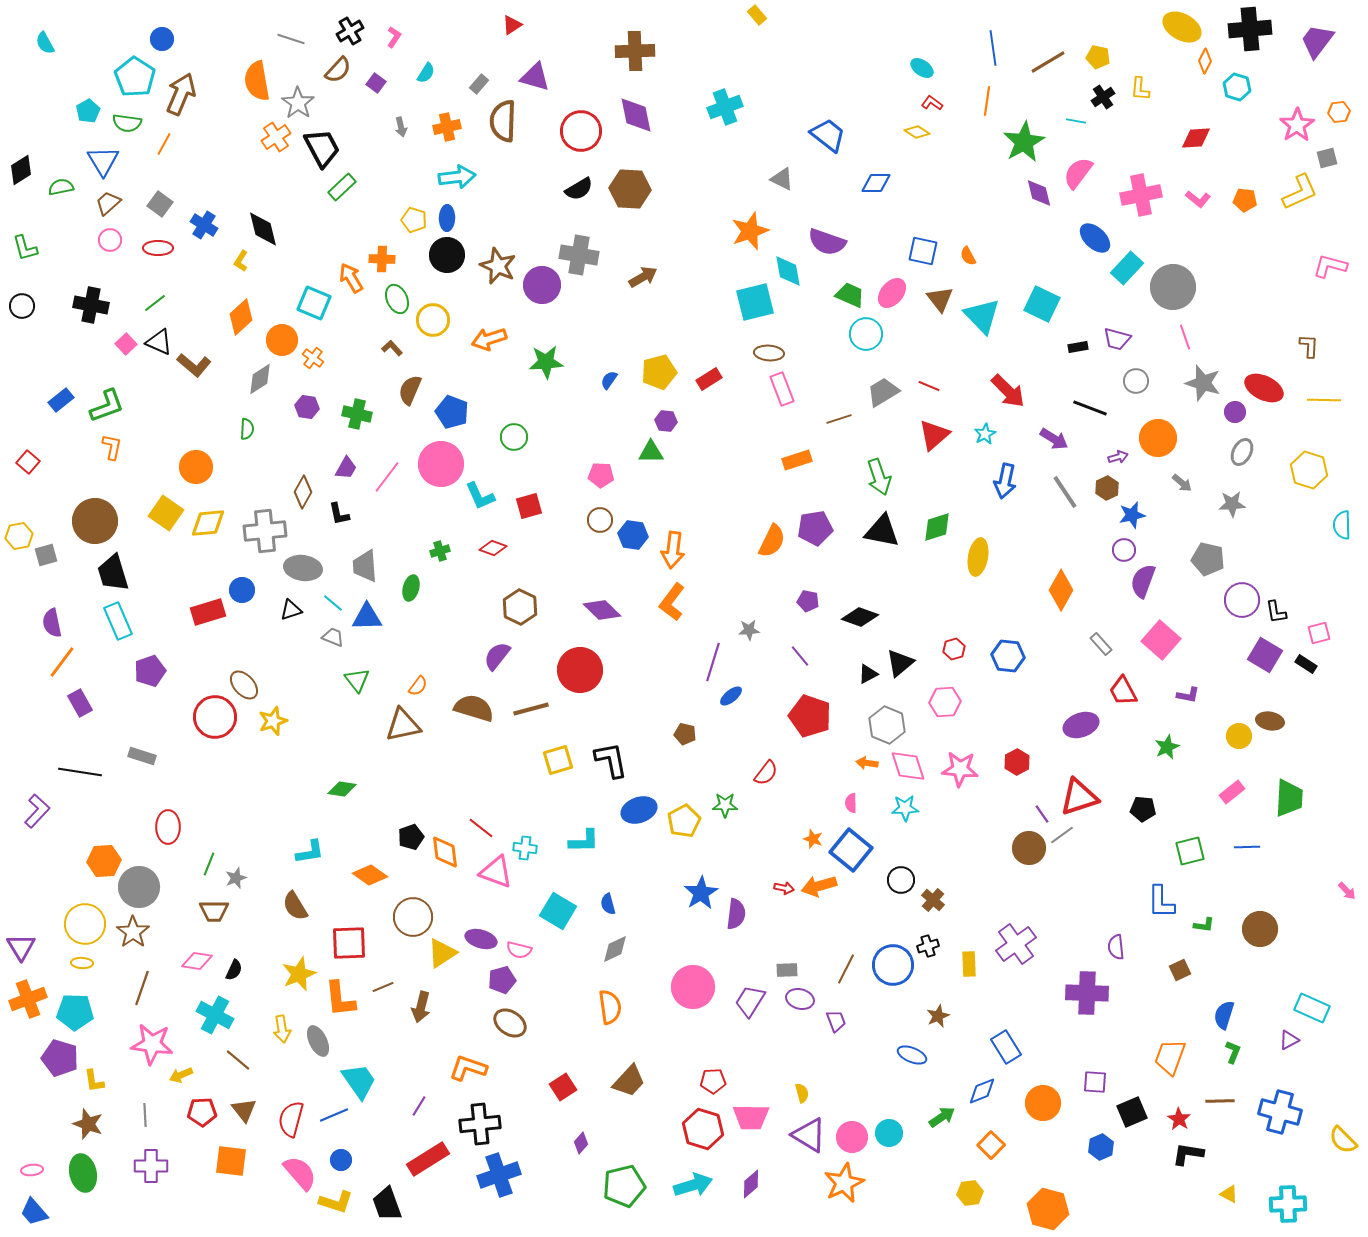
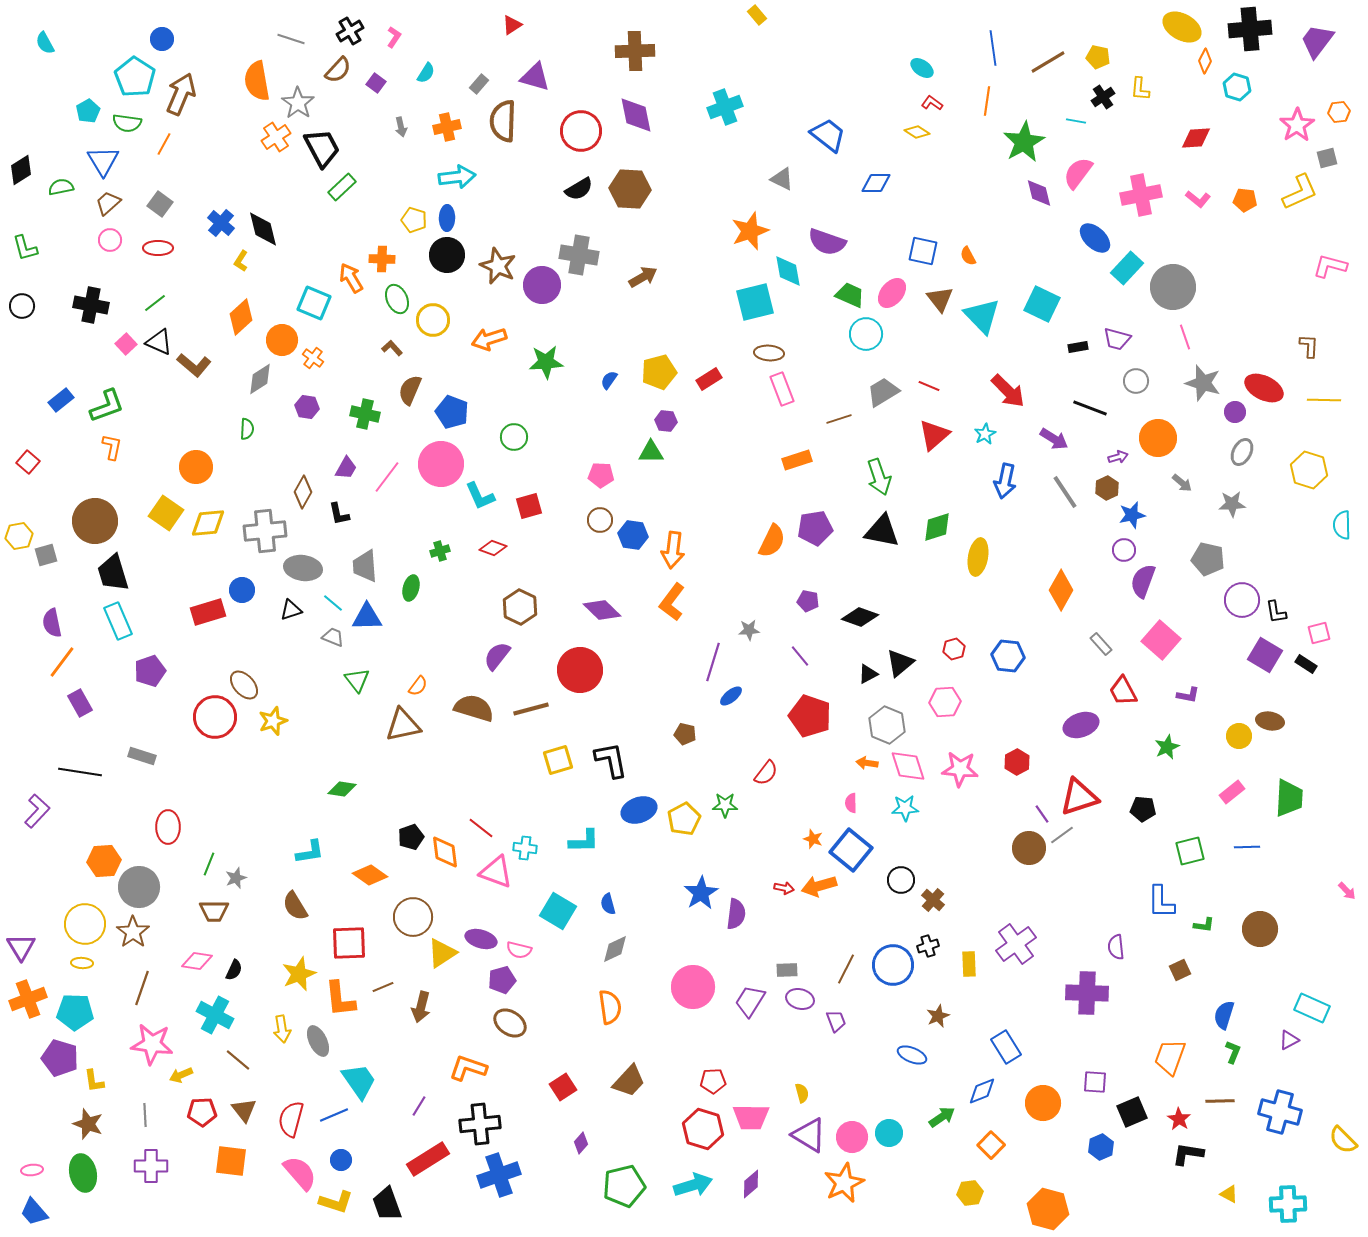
blue cross at (204, 225): moved 17 px right, 2 px up; rotated 8 degrees clockwise
green cross at (357, 414): moved 8 px right
yellow pentagon at (684, 821): moved 2 px up
